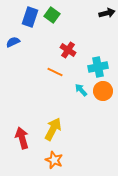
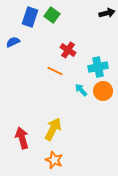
orange line: moved 1 px up
